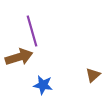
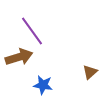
purple line: rotated 20 degrees counterclockwise
brown triangle: moved 3 px left, 3 px up
